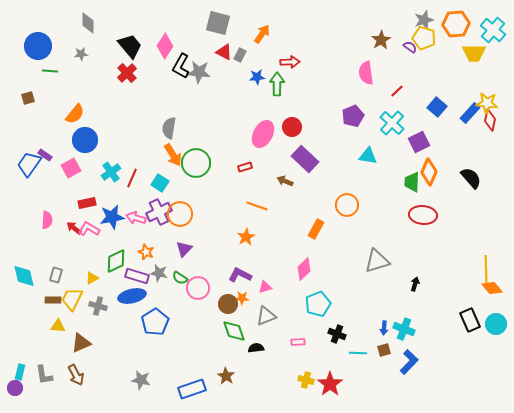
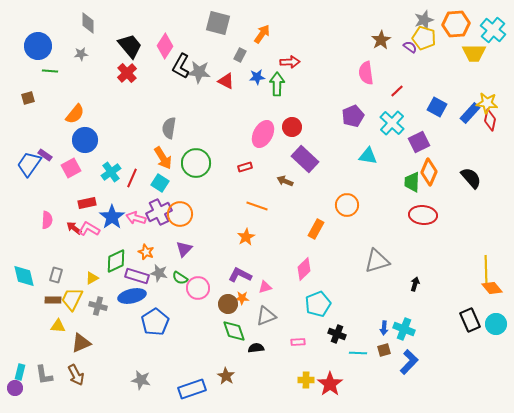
red triangle at (224, 52): moved 2 px right, 29 px down
blue square at (437, 107): rotated 12 degrees counterclockwise
orange arrow at (173, 155): moved 10 px left, 3 px down
blue star at (112, 217): rotated 25 degrees counterclockwise
yellow cross at (306, 380): rotated 14 degrees counterclockwise
